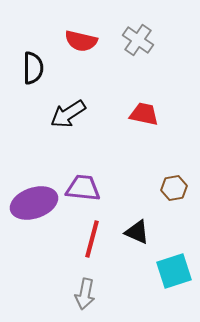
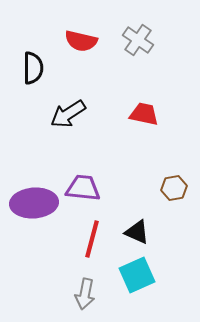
purple ellipse: rotated 15 degrees clockwise
cyan square: moved 37 px left, 4 px down; rotated 6 degrees counterclockwise
